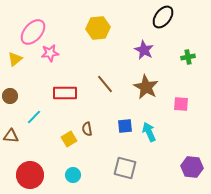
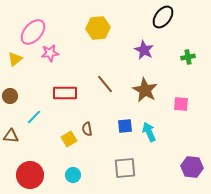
brown star: moved 1 px left, 3 px down
gray square: rotated 20 degrees counterclockwise
